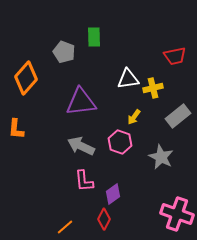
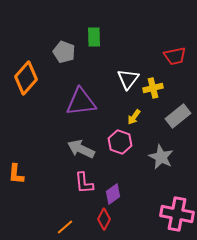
white triangle: rotated 45 degrees counterclockwise
orange L-shape: moved 45 px down
gray arrow: moved 3 px down
pink L-shape: moved 2 px down
pink cross: rotated 8 degrees counterclockwise
